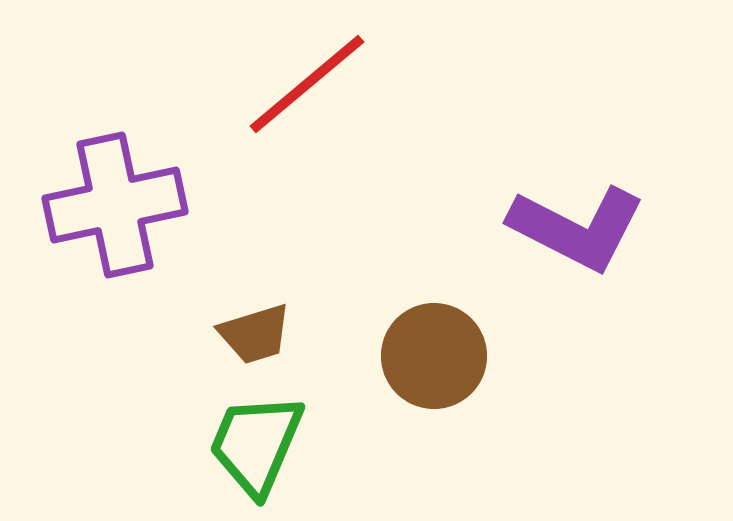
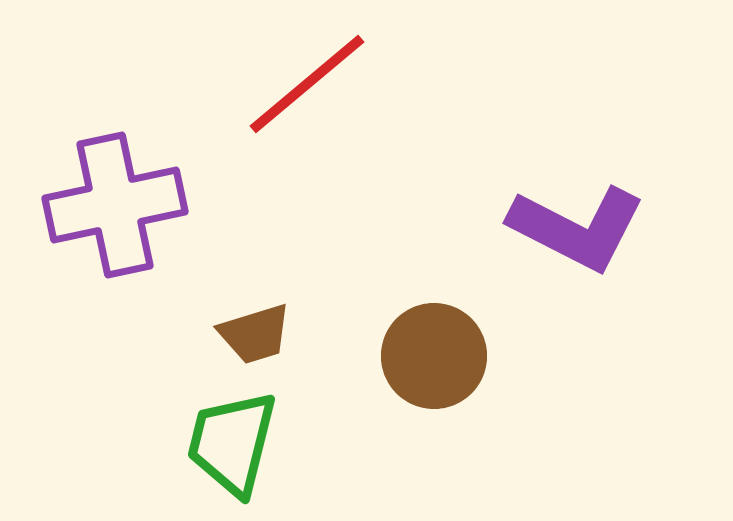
green trapezoid: moved 24 px left, 1 px up; rotated 9 degrees counterclockwise
